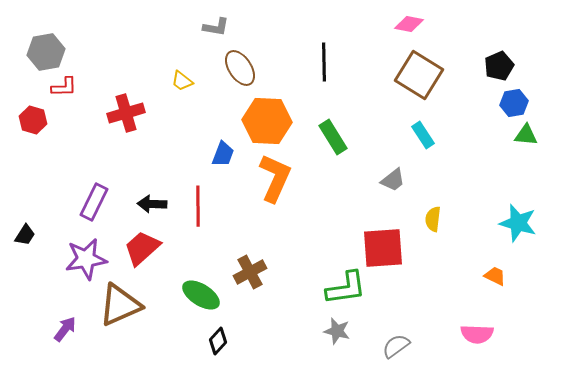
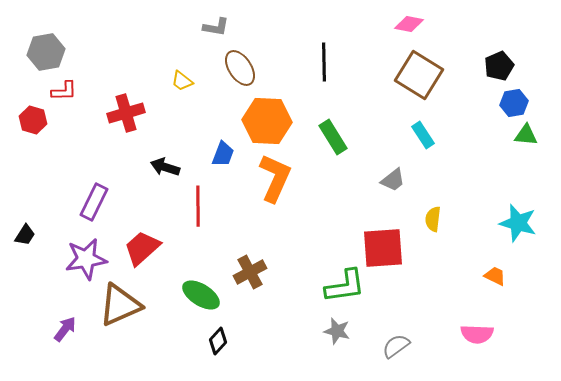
red L-shape: moved 4 px down
black arrow: moved 13 px right, 37 px up; rotated 16 degrees clockwise
green L-shape: moved 1 px left, 2 px up
